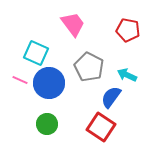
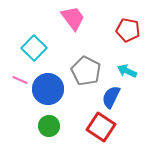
pink trapezoid: moved 6 px up
cyan square: moved 2 px left, 5 px up; rotated 20 degrees clockwise
gray pentagon: moved 3 px left, 4 px down
cyan arrow: moved 4 px up
blue circle: moved 1 px left, 6 px down
blue semicircle: rotated 10 degrees counterclockwise
green circle: moved 2 px right, 2 px down
